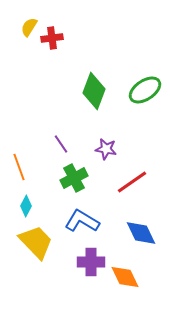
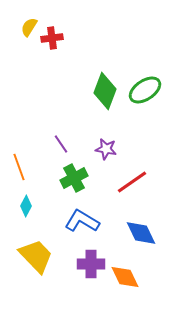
green diamond: moved 11 px right
yellow trapezoid: moved 14 px down
purple cross: moved 2 px down
